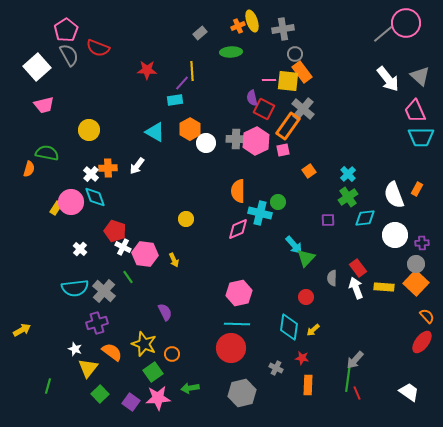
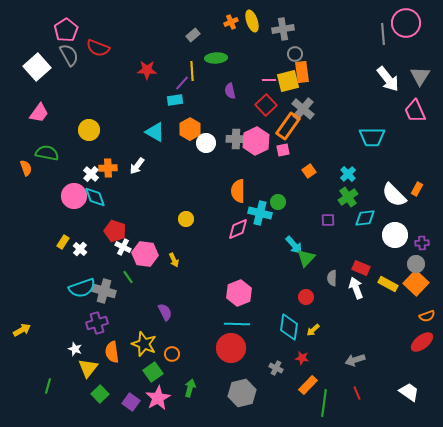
orange cross at (238, 26): moved 7 px left, 4 px up
gray rectangle at (200, 33): moved 7 px left, 2 px down
gray line at (383, 34): rotated 55 degrees counterclockwise
green ellipse at (231, 52): moved 15 px left, 6 px down
orange rectangle at (302, 72): rotated 30 degrees clockwise
gray triangle at (420, 76): rotated 20 degrees clockwise
yellow square at (288, 81): rotated 20 degrees counterclockwise
purple semicircle at (252, 98): moved 22 px left, 7 px up
pink trapezoid at (44, 105): moved 5 px left, 8 px down; rotated 40 degrees counterclockwise
red square at (264, 109): moved 2 px right, 4 px up; rotated 20 degrees clockwise
cyan trapezoid at (421, 137): moved 49 px left
orange semicircle at (29, 169): moved 3 px left, 1 px up; rotated 35 degrees counterclockwise
white semicircle at (394, 195): rotated 24 degrees counterclockwise
pink circle at (71, 202): moved 3 px right, 6 px up
yellow rectangle at (56, 208): moved 7 px right, 34 px down
red rectangle at (358, 268): moved 3 px right; rotated 30 degrees counterclockwise
yellow rectangle at (384, 287): moved 4 px right, 3 px up; rotated 24 degrees clockwise
cyan semicircle at (75, 288): moved 7 px right; rotated 12 degrees counterclockwise
gray cross at (104, 291): rotated 25 degrees counterclockwise
pink hexagon at (239, 293): rotated 10 degrees counterclockwise
orange semicircle at (427, 316): rotated 112 degrees clockwise
red ellipse at (422, 342): rotated 15 degrees clockwise
orange semicircle at (112, 352): rotated 135 degrees counterclockwise
gray arrow at (355, 360): rotated 30 degrees clockwise
green line at (348, 378): moved 24 px left, 25 px down
orange rectangle at (308, 385): rotated 42 degrees clockwise
green arrow at (190, 388): rotated 114 degrees clockwise
pink star at (158, 398): rotated 25 degrees counterclockwise
